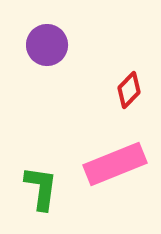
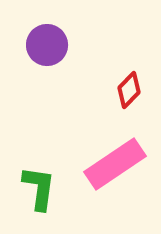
pink rectangle: rotated 12 degrees counterclockwise
green L-shape: moved 2 px left
